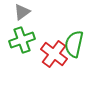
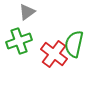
gray triangle: moved 5 px right
green cross: moved 3 px left, 1 px down
